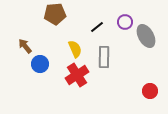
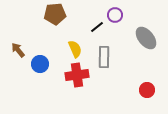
purple circle: moved 10 px left, 7 px up
gray ellipse: moved 2 px down; rotated 10 degrees counterclockwise
brown arrow: moved 7 px left, 4 px down
red cross: rotated 25 degrees clockwise
red circle: moved 3 px left, 1 px up
